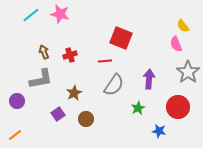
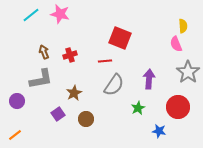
yellow semicircle: rotated 144 degrees counterclockwise
red square: moved 1 px left
